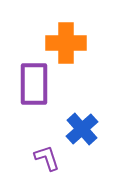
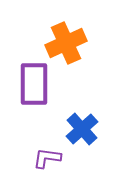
orange cross: rotated 24 degrees counterclockwise
purple L-shape: rotated 64 degrees counterclockwise
